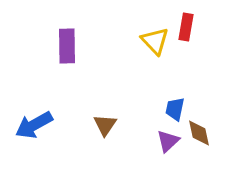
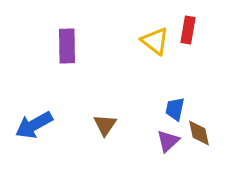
red rectangle: moved 2 px right, 3 px down
yellow triangle: rotated 8 degrees counterclockwise
